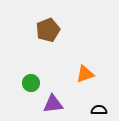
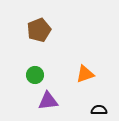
brown pentagon: moved 9 px left
green circle: moved 4 px right, 8 px up
purple triangle: moved 5 px left, 3 px up
